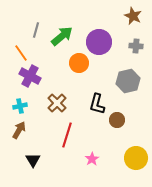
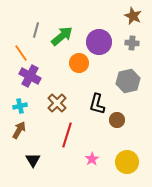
gray cross: moved 4 px left, 3 px up
yellow circle: moved 9 px left, 4 px down
